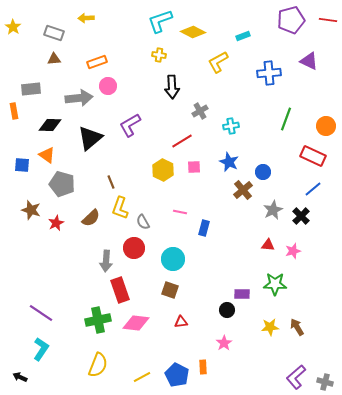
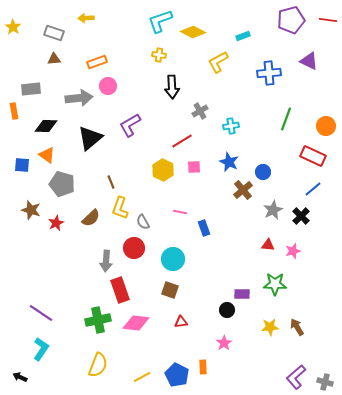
black diamond at (50, 125): moved 4 px left, 1 px down
blue rectangle at (204, 228): rotated 35 degrees counterclockwise
